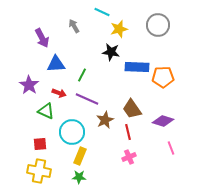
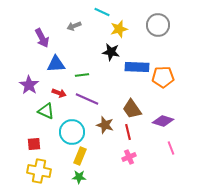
gray arrow: rotated 80 degrees counterclockwise
green line: rotated 56 degrees clockwise
brown star: moved 5 px down; rotated 30 degrees counterclockwise
red square: moved 6 px left
